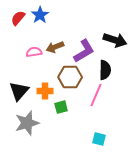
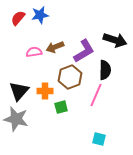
blue star: rotated 24 degrees clockwise
brown hexagon: rotated 20 degrees counterclockwise
gray star: moved 11 px left, 4 px up; rotated 30 degrees clockwise
